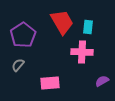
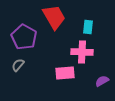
red trapezoid: moved 8 px left, 5 px up
purple pentagon: moved 1 px right, 2 px down; rotated 10 degrees counterclockwise
pink rectangle: moved 15 px right, 10 px up
